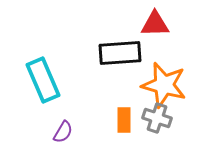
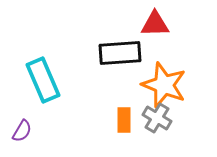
orange star: rotated 6 degrees clockwise
gray cross: rotated 12 degrees clockwise
purple semicircle: moved 41 px left, 1 px up
